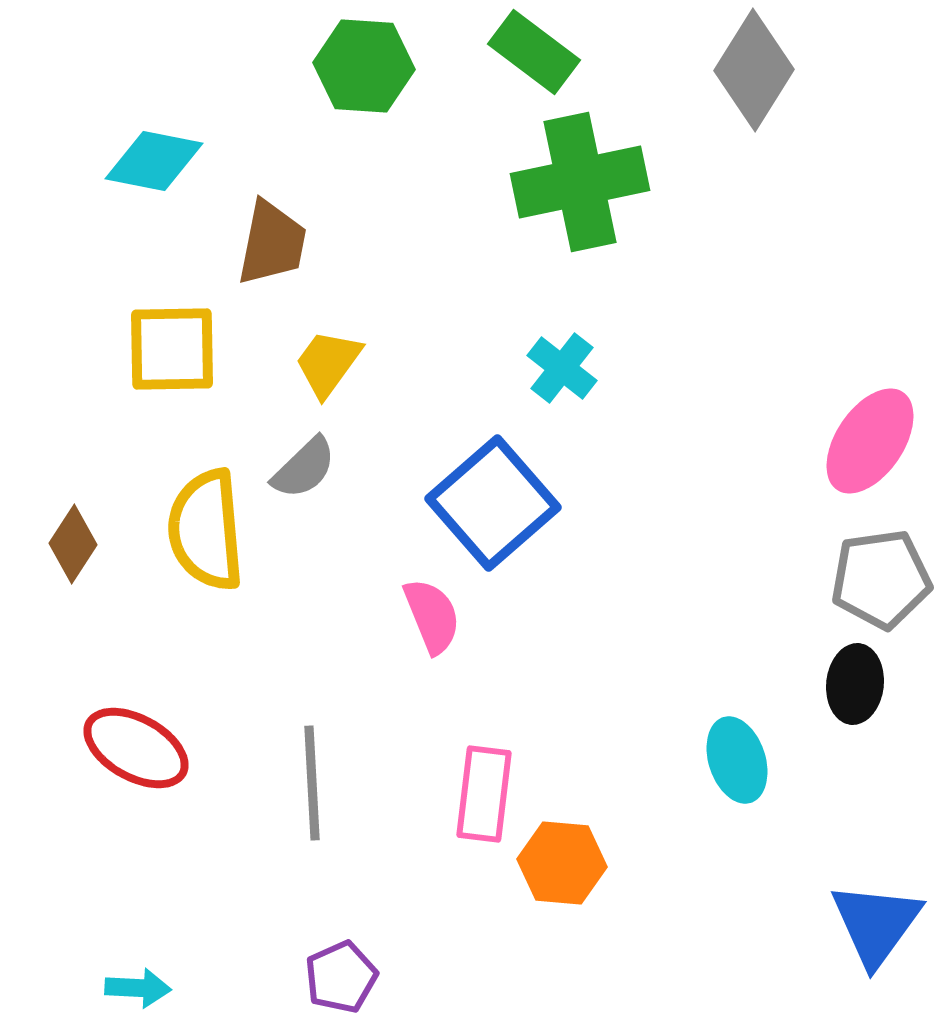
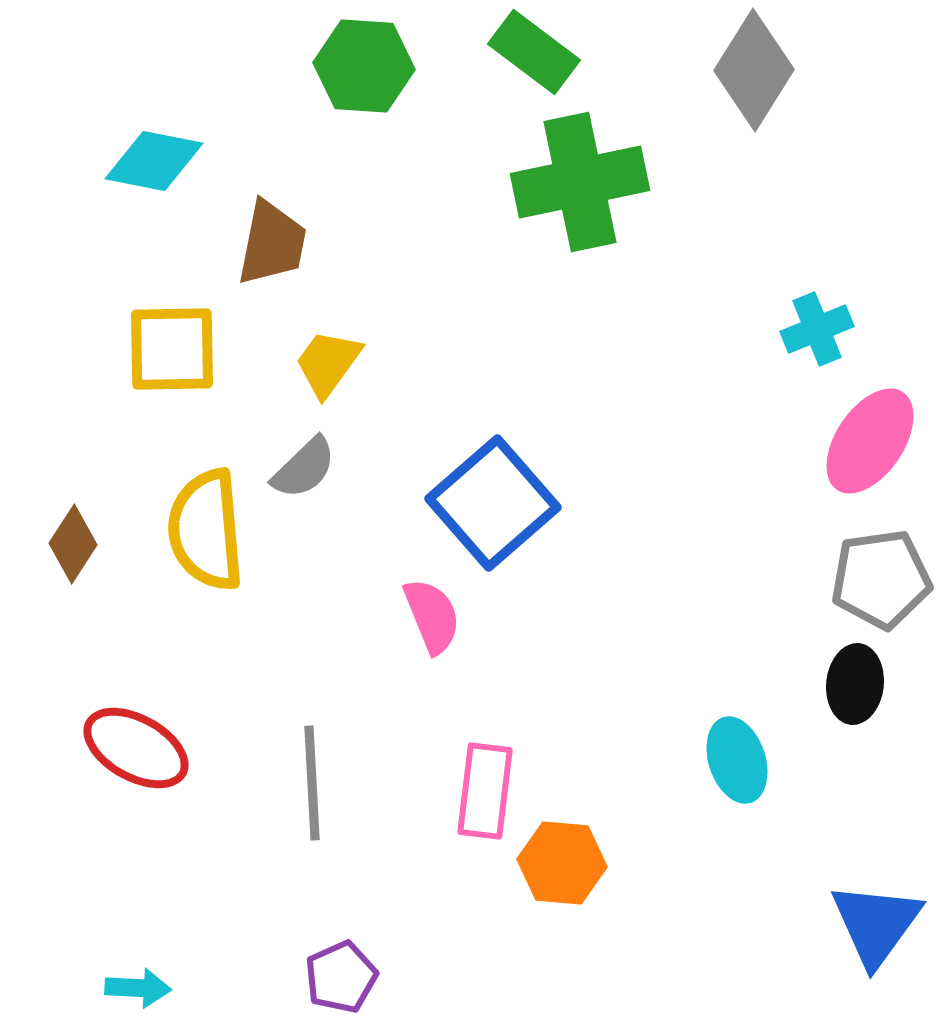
cyan cross: moved 255 px right, 39 px up; rotated 30 degrees clockwise
pink rectangle: moved 1 px right, 3 px up
